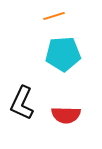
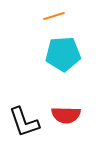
black L-shape: moved 2 px right, 19 px down; rotated 44 degrees counterclockwise
